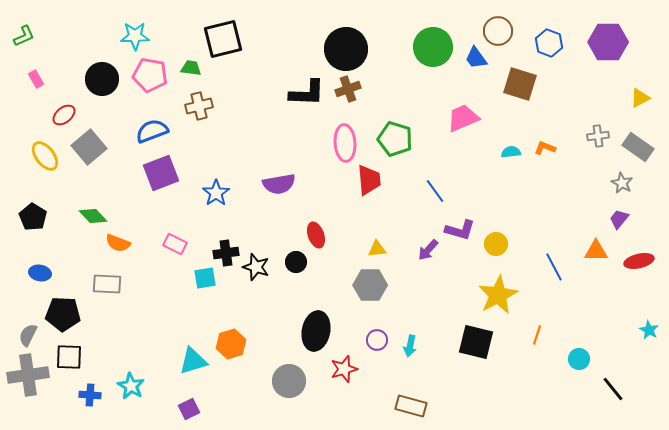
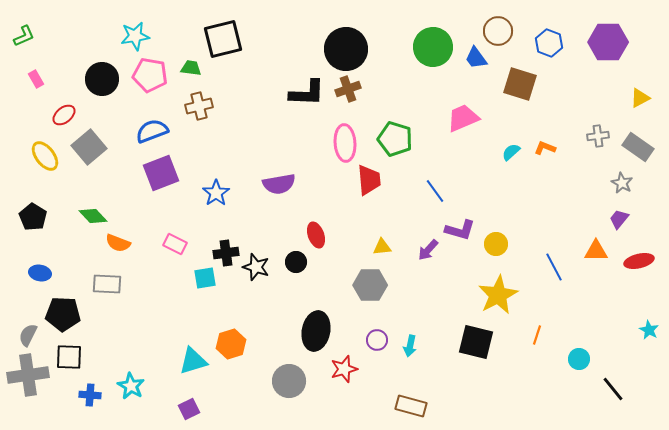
cyan star at (135, 36): rotated 8 degrees counterclockwise
cyan semicircle at (511, 152): rotated 36 degrees counterclockwise
yellow triangle at (377, 249): moved 5 px right, 2 px up
